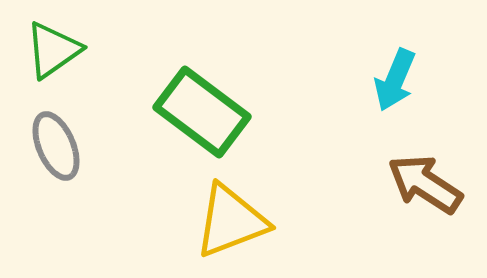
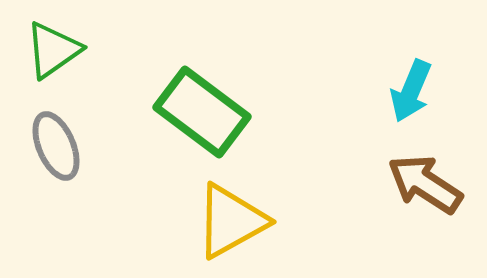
cyan arrow: moved 16 px right, 11 px down
yellow triangle: rotated 8 degrees counterclockwise
